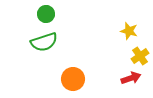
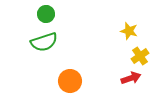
orange circle: moved 3 px left, 2 px down
